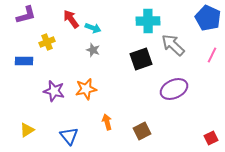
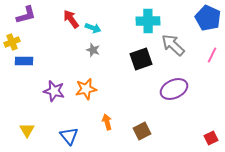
yellow cross: moved 35 px left
yellow triangle: rotated 28 degrees counterclockwise
